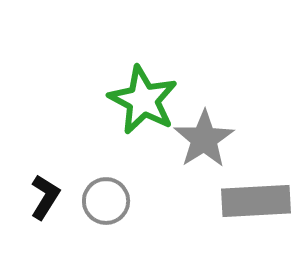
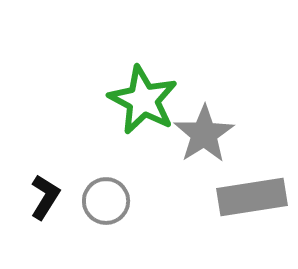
gray star: moved 5 px up
gray rectangle: moved 4 px left, 4 px up; rotated 6 degrees counterclockwise
